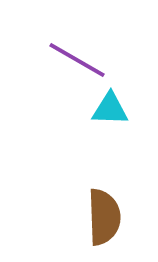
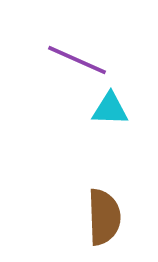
purple line: rotated 6 degrees counterclockwise
